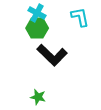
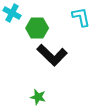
cyan cross: moved 25 px left
cyan L-shape: moved 1 px right
